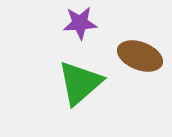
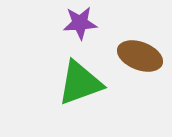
green triangle: rotated 21 degrees clockwise
